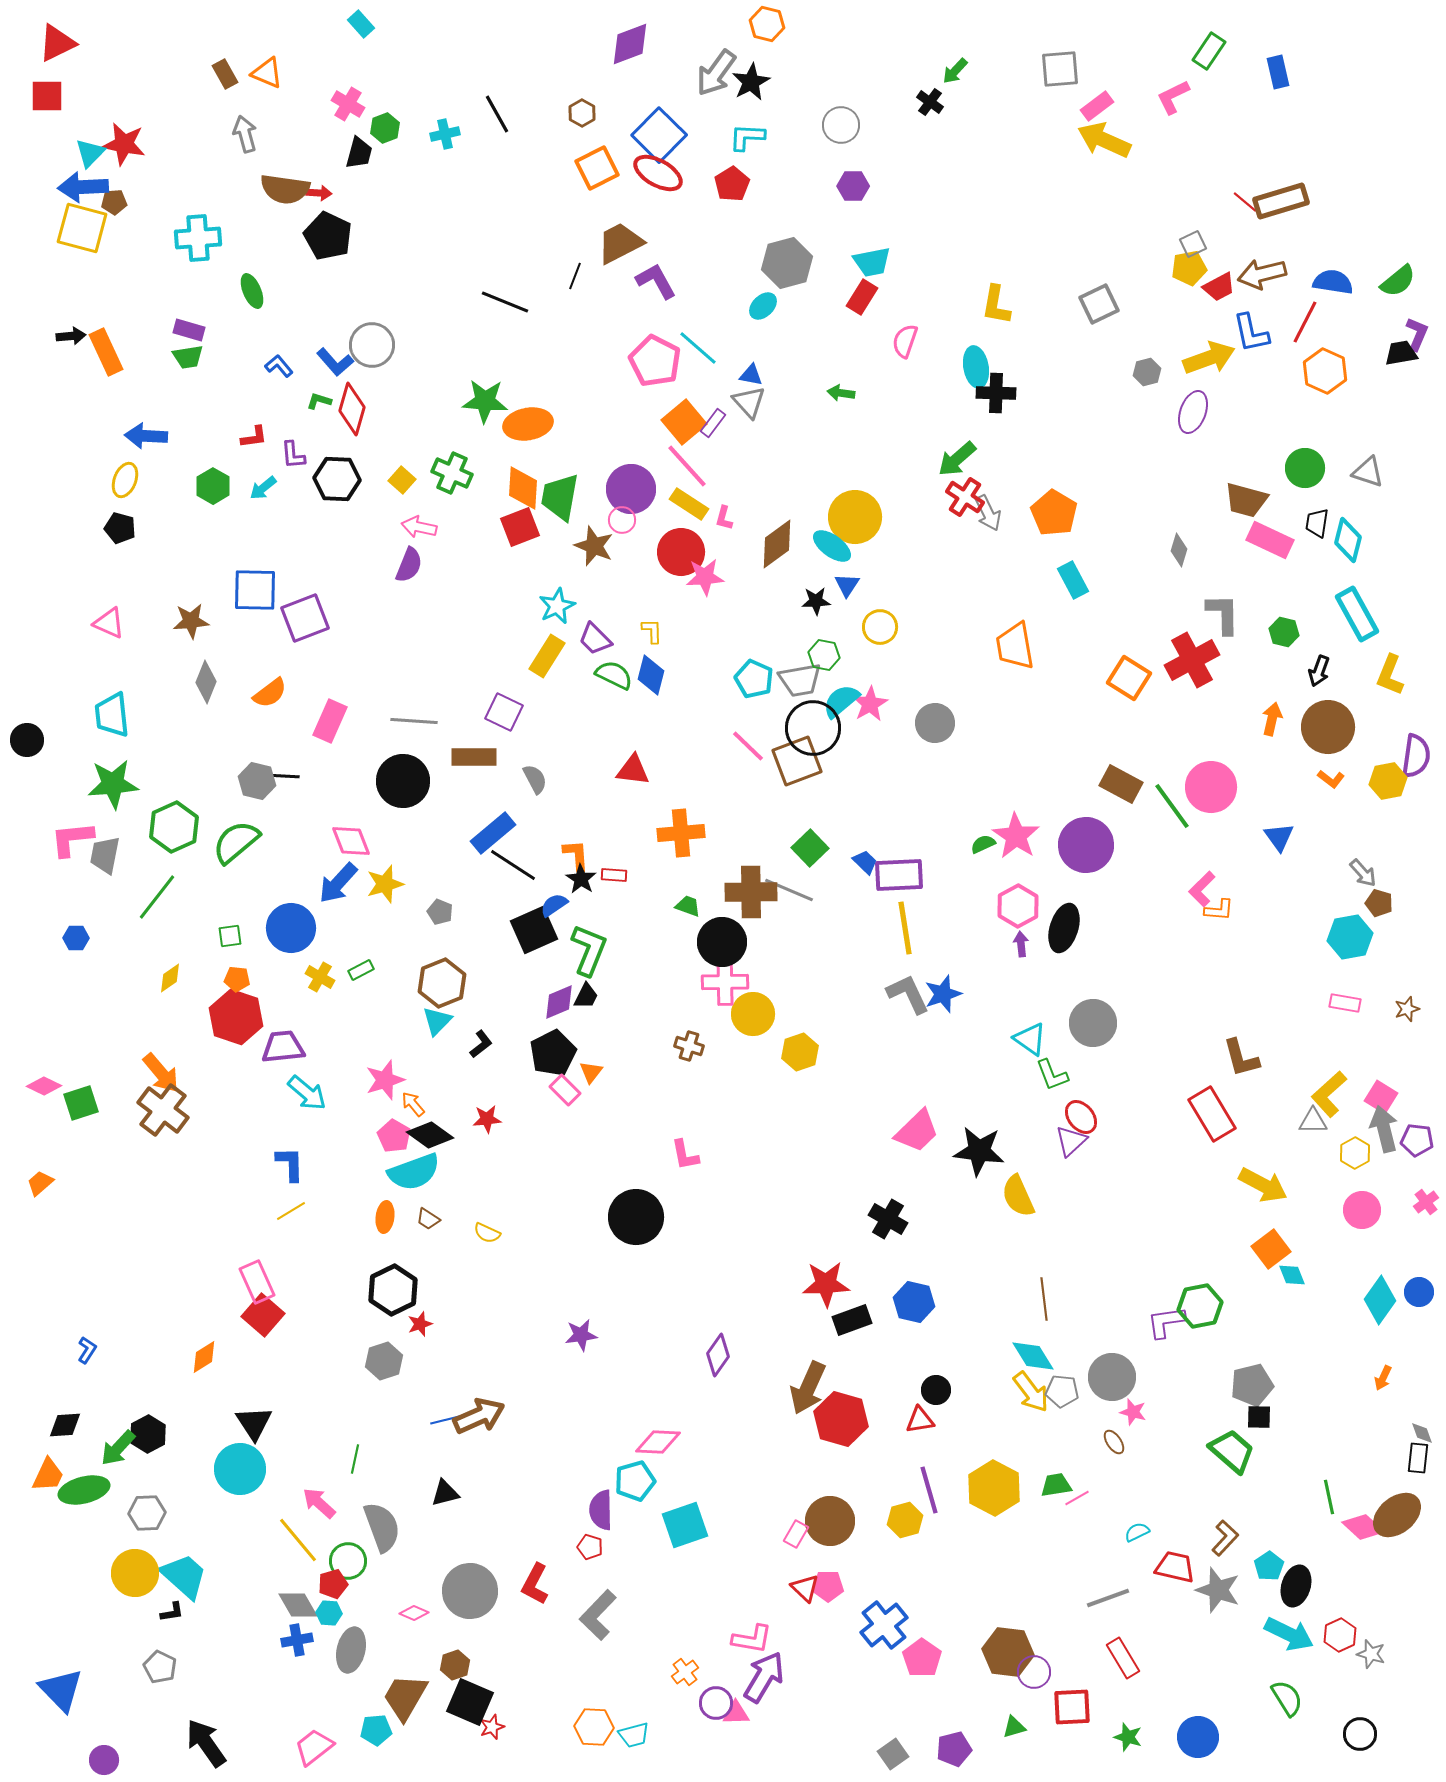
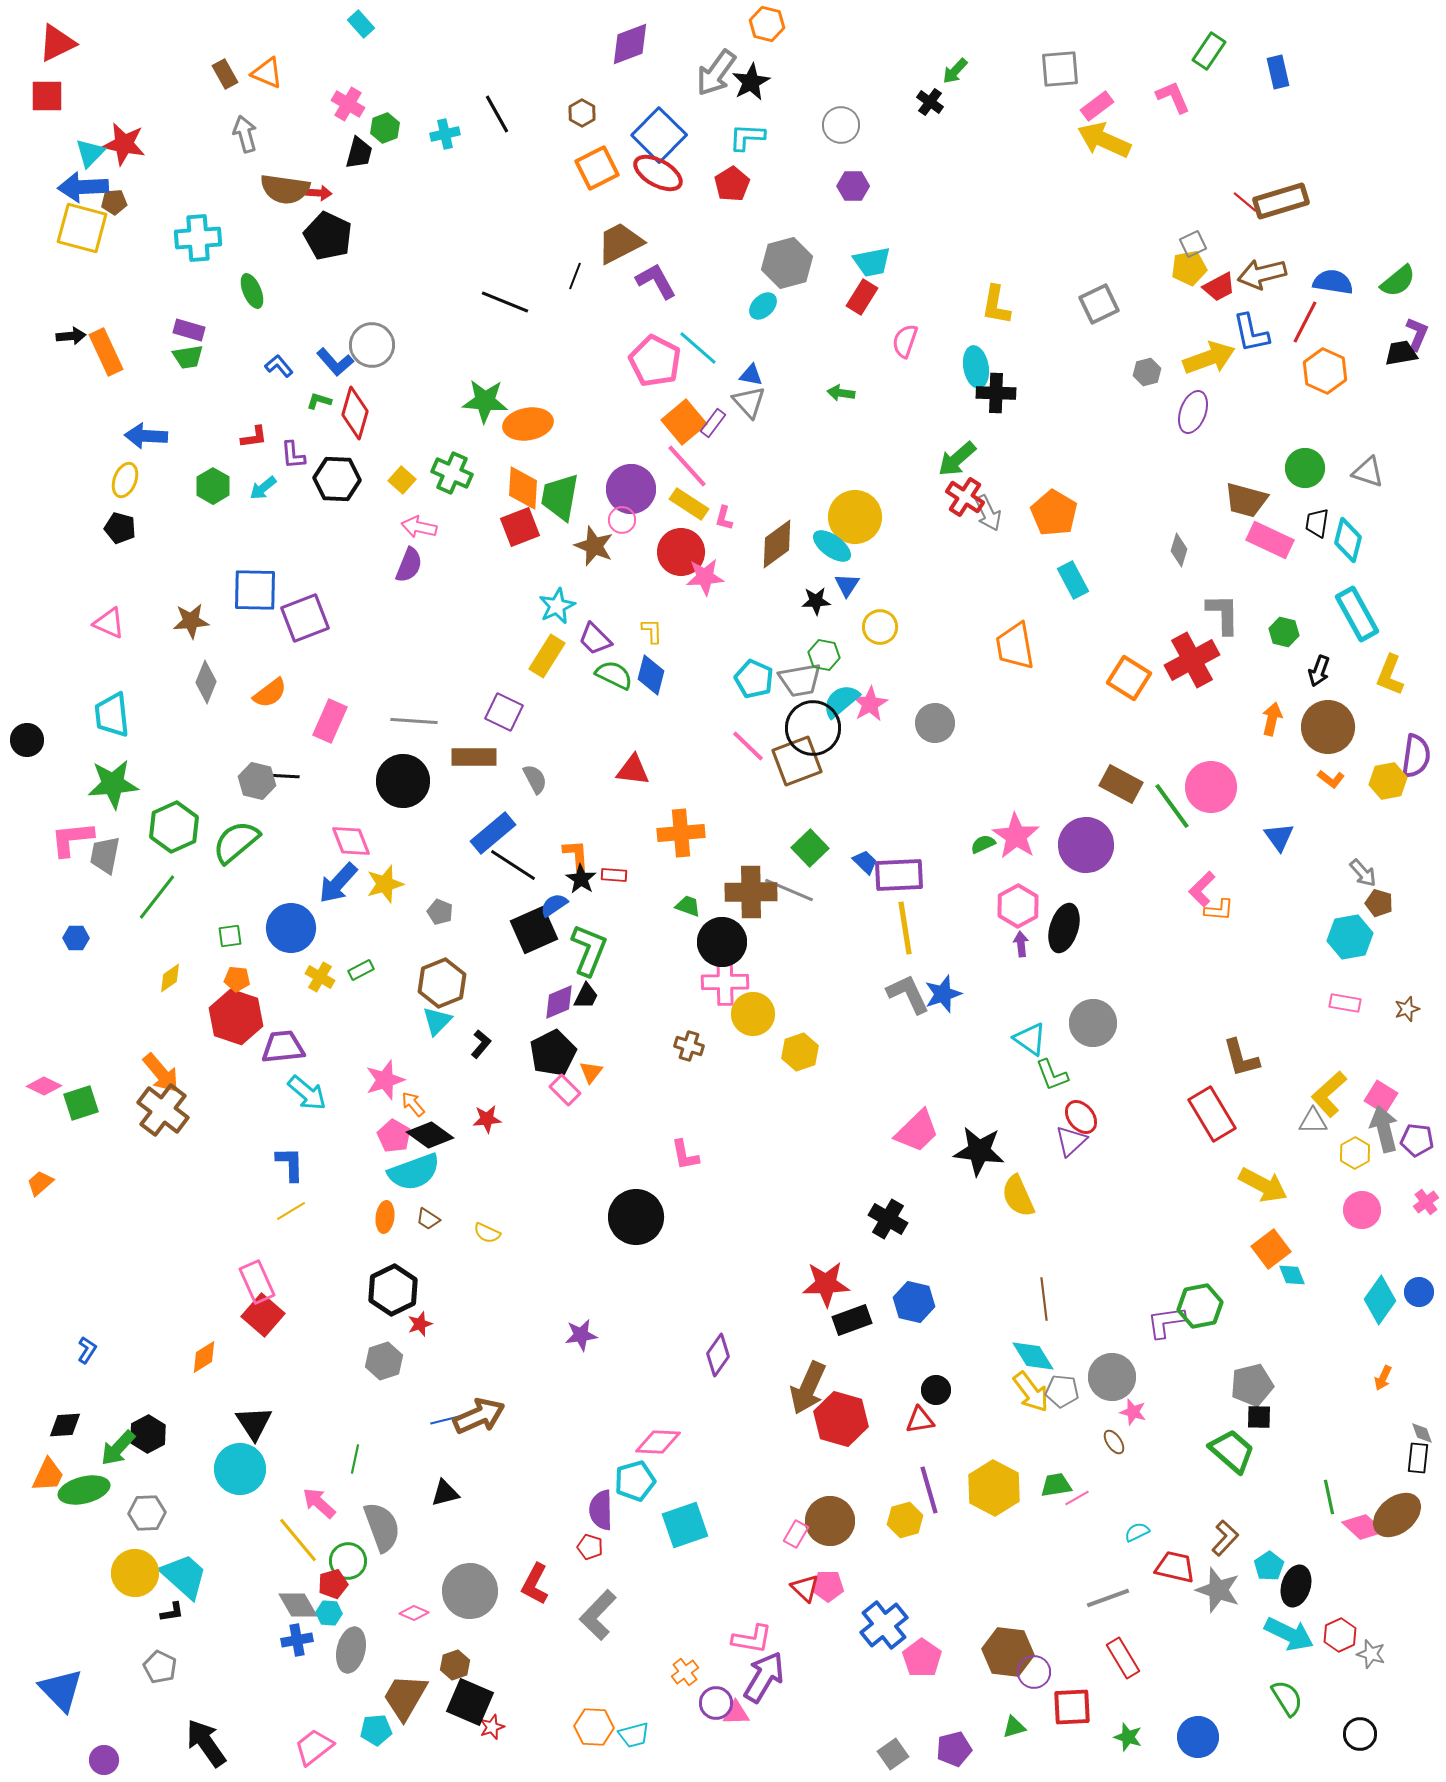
pink L-shape at (1173, 97): rotated 93 degrees clockwise
red diamond at (352, 409): moved 3 px right, 4 px down
black L-shape at (481, 1044): rotated 12 degrees counterclockwise
